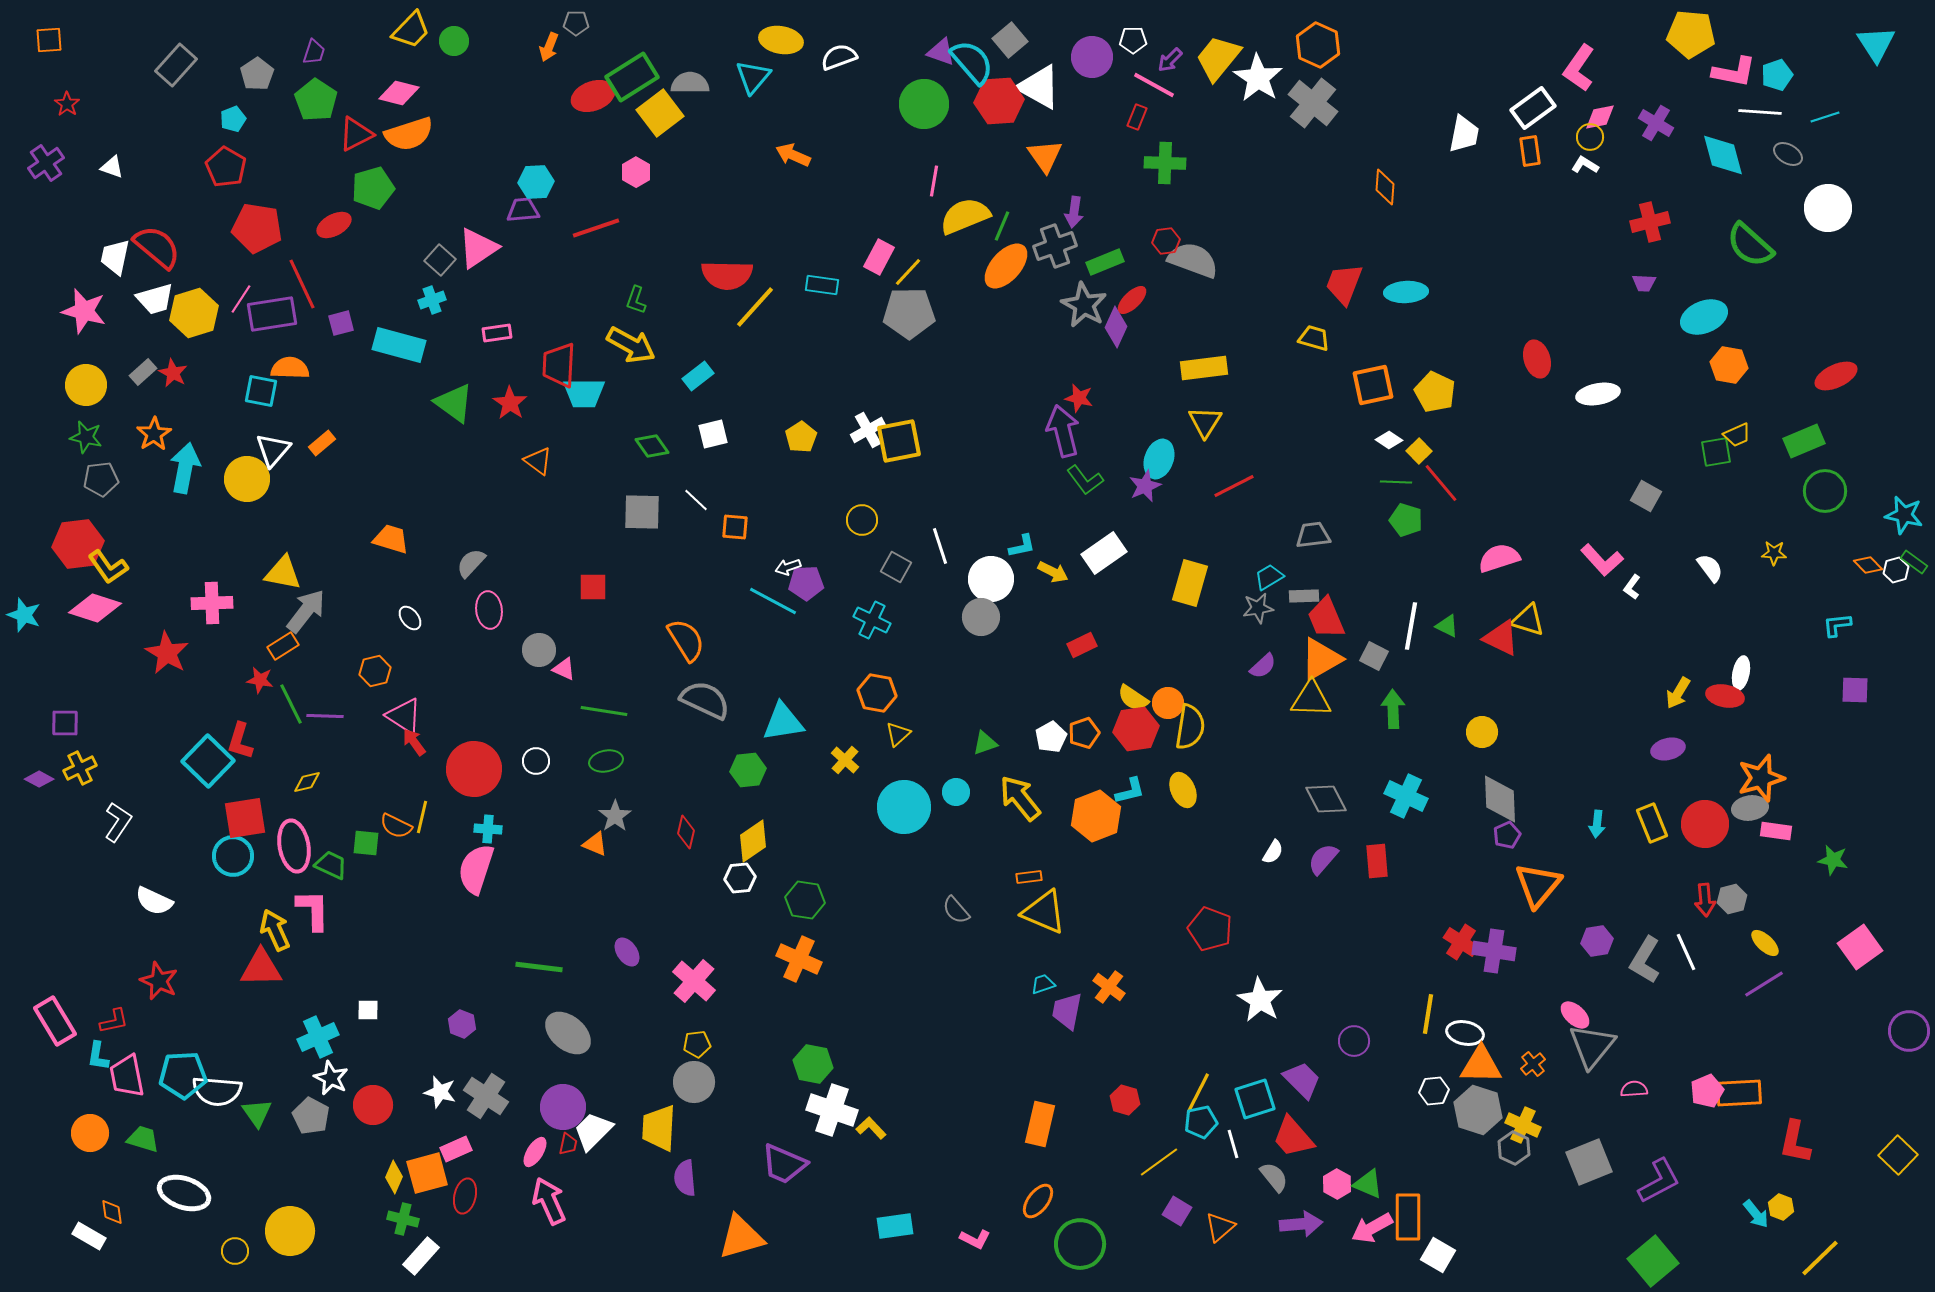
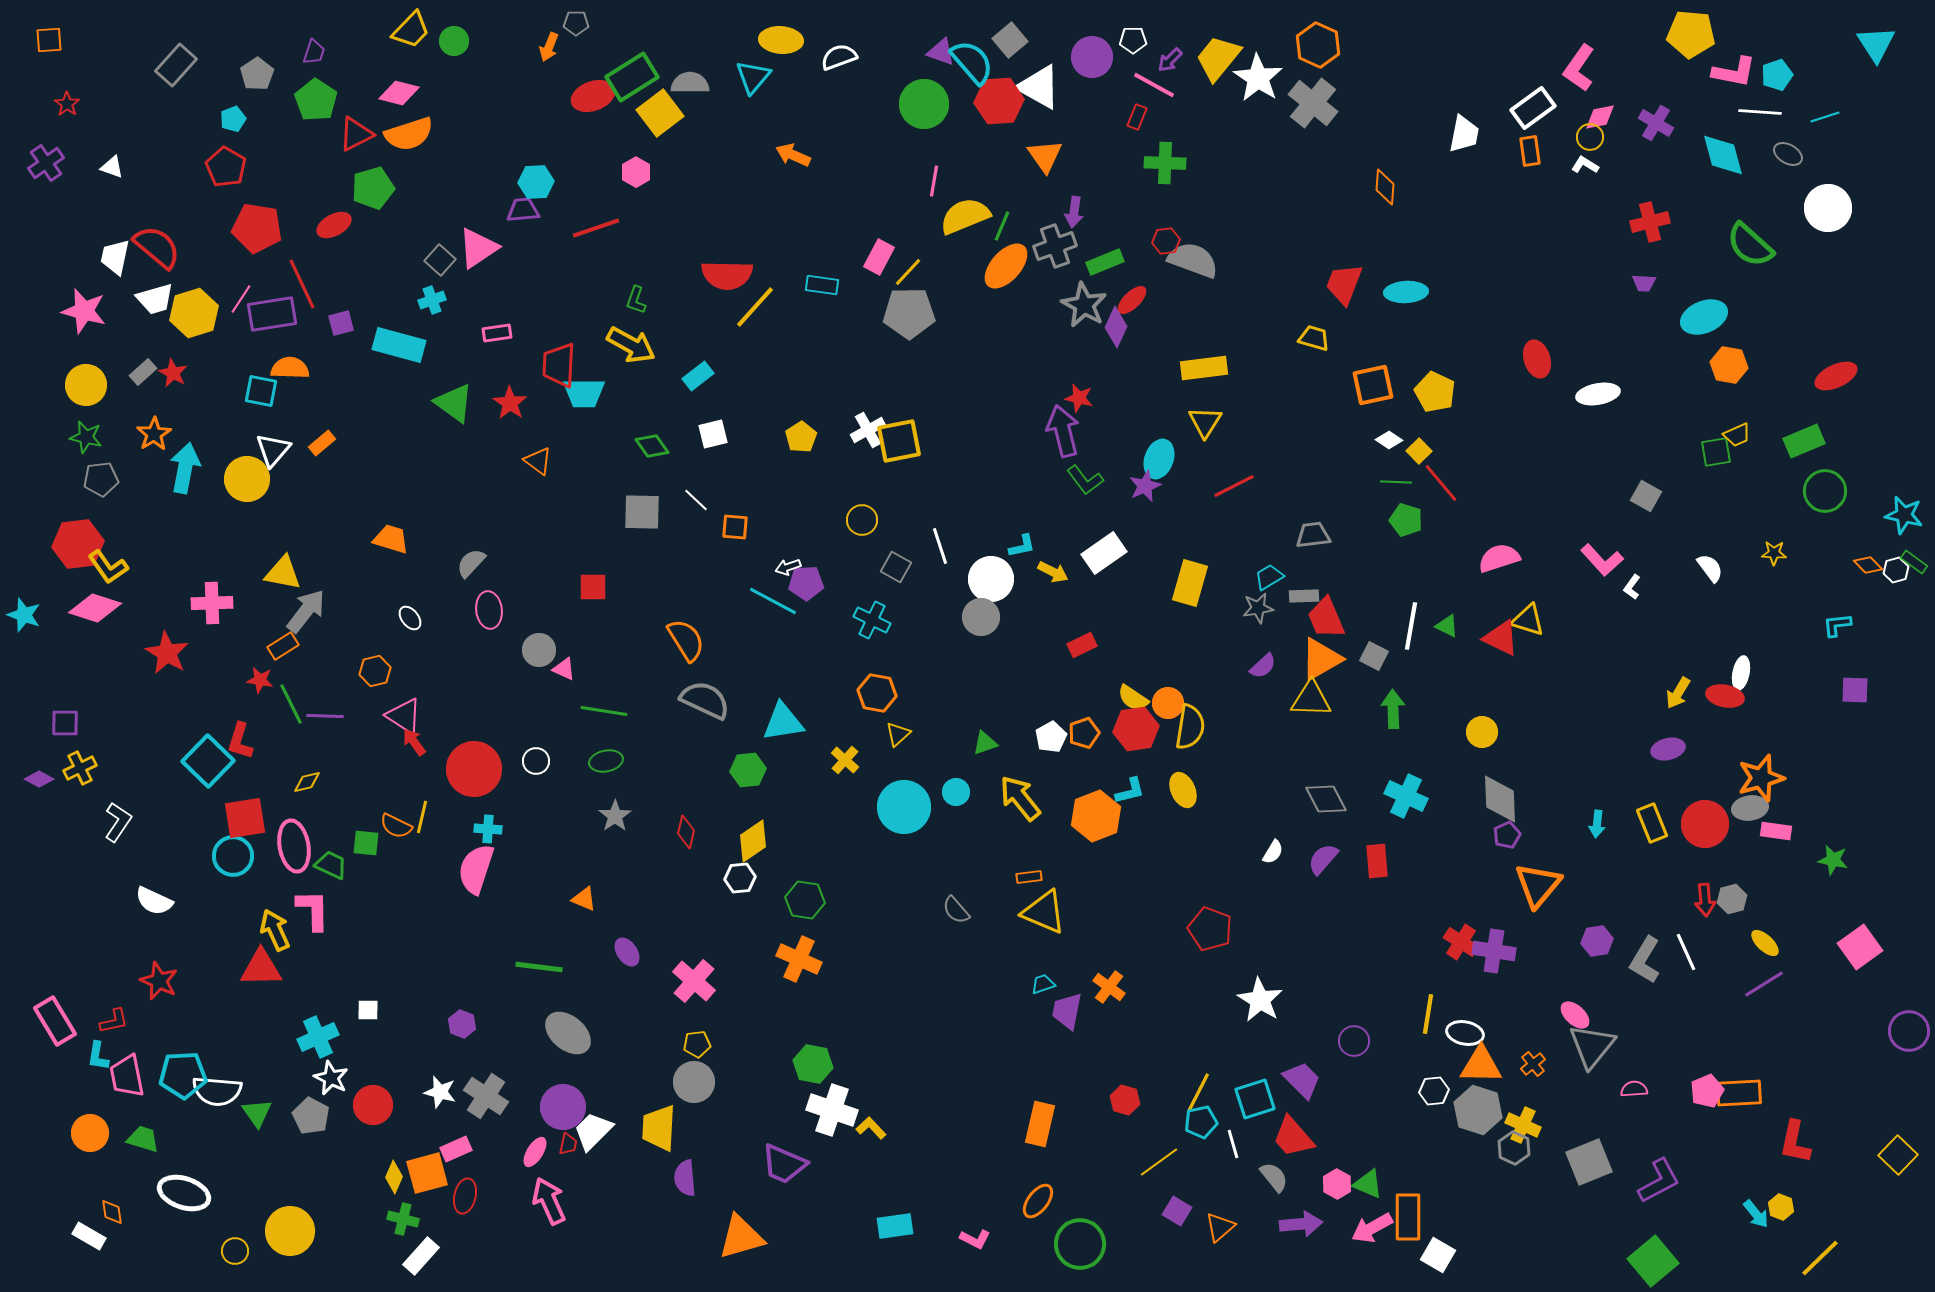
yellow ellipse at (781, 40): rotated 6 degrees counterclockwise
orange triangle at (595, 844): moved 11 px left, 55 px down
